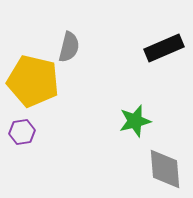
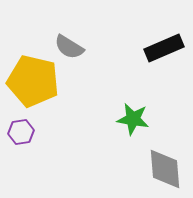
gray semicircle: rotated 108 degrees clockwise
green star: moved 2 px left, 2 px up; rotated 24 degrees clockwise
purple hexagon: moved 1 px left
